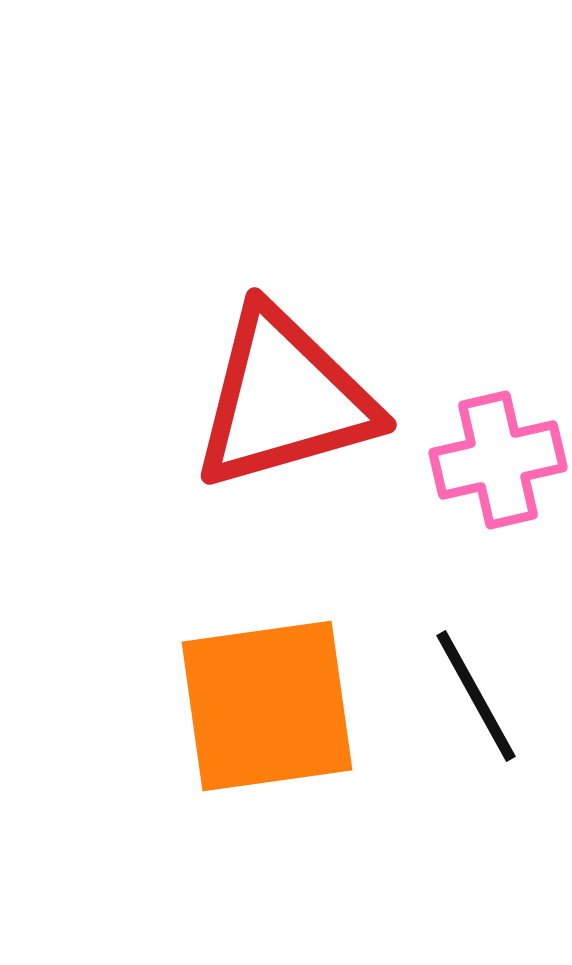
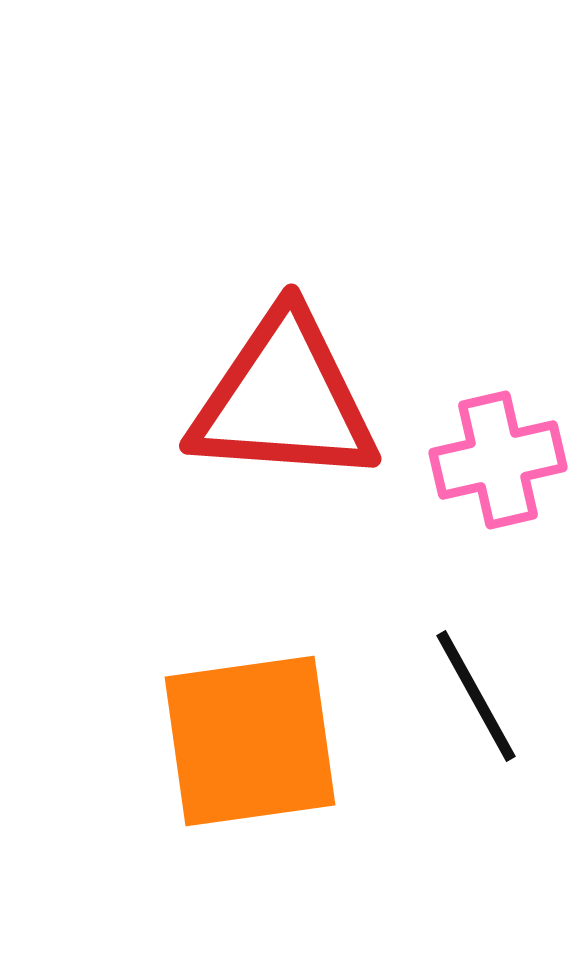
red triangle: rotated 20 degrees clockwise
orange square: moved 17 px left, 35 px down
